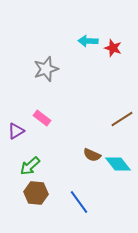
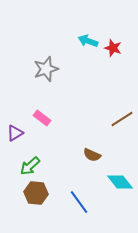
cyan arrow: rotated 18 degrees clockwise
purple triangle: moved 1 px left, 2 px down
cyan diamond: moved 2 px right, 18 px down
